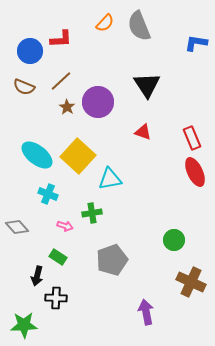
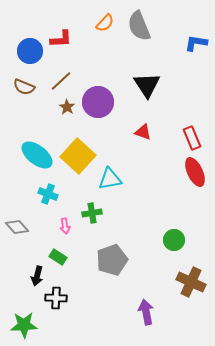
pink arrow: rotated 63 degrees clockwise
